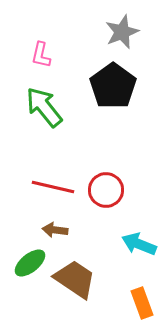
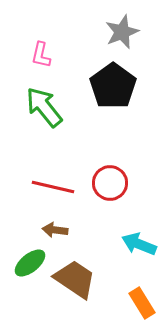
red circle: moved 4 px right, 7 px up
orange rectangle: rotated 12 degrees counterclockwise
